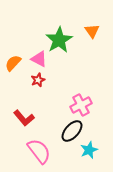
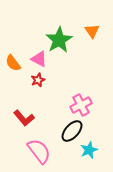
orange semicircle: rotated 78 degrees counterclockwise
